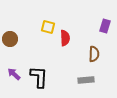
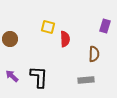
red semicircle: moved 1 px down
purple arrow: moved 2 px left, 2 px down
